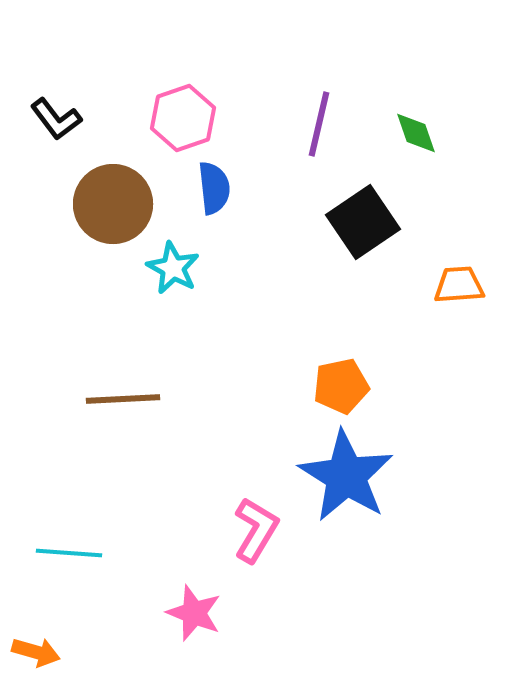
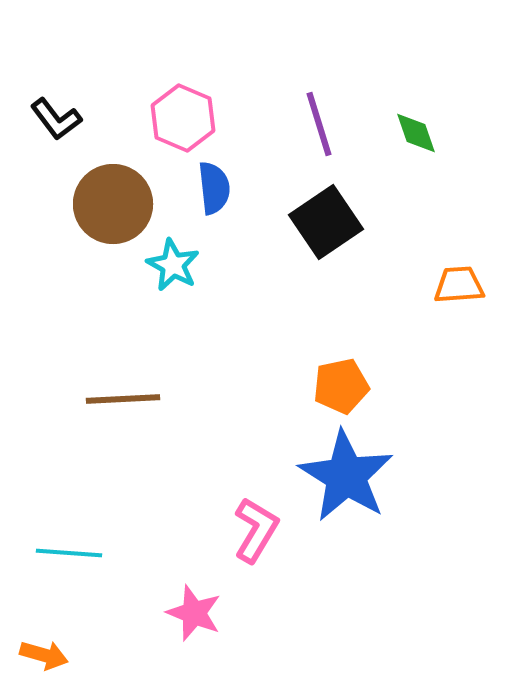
pink hexagon: rotated 18 degrees counterclockwise
purple line: rotated 30 degrees counterclockwise
black square: moved 37 px left
cyan star: moved 3 px up
orange arrow: moved 8 px right, 3 px down
